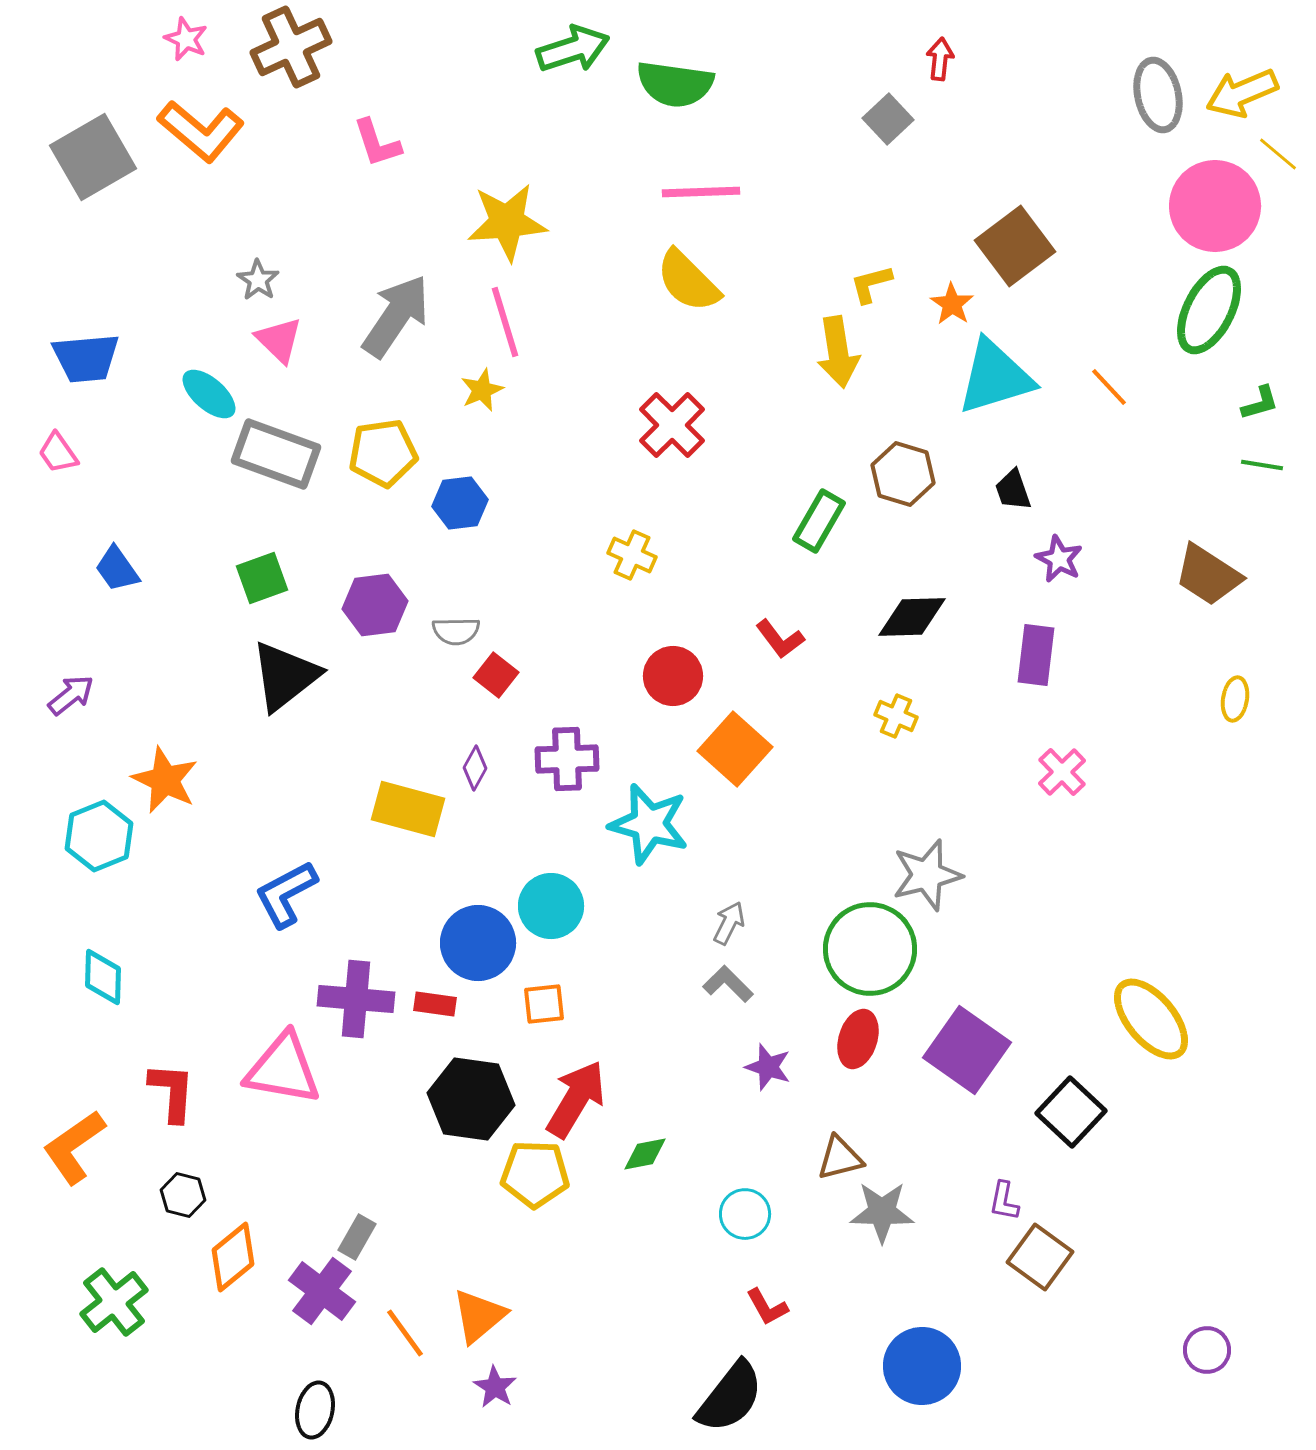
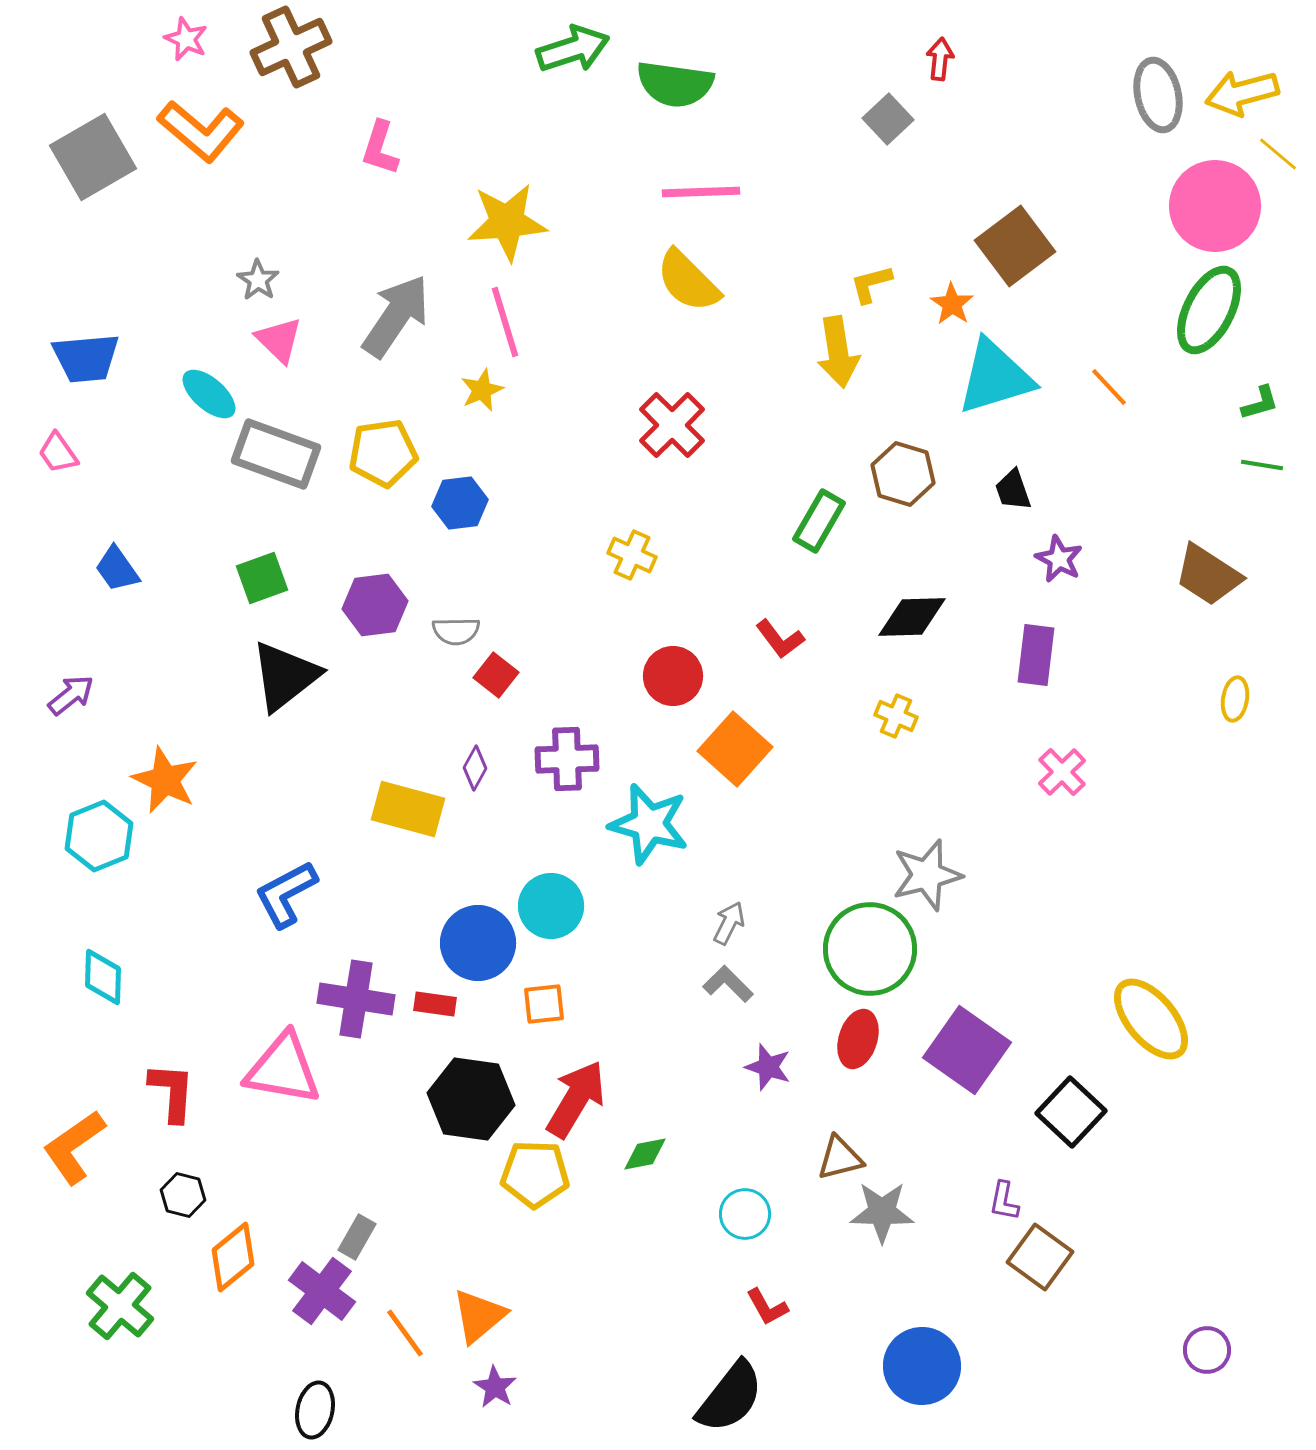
yellow arrow at (1242, 93): rotated 8 degrees clockwise
pink L-shape at (377, 143): moved 3 px right, 5 px down; rotated 36 degrees clockwise
purple cross at (356, 999): rotated 4 degrees clockwise
green cross at (114, 1302): moved 6 px right, 4 px down; rotated 12 degrees counterclockwise
